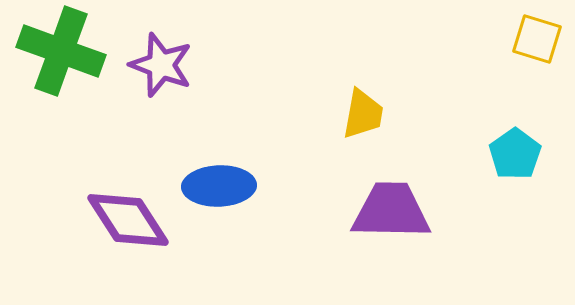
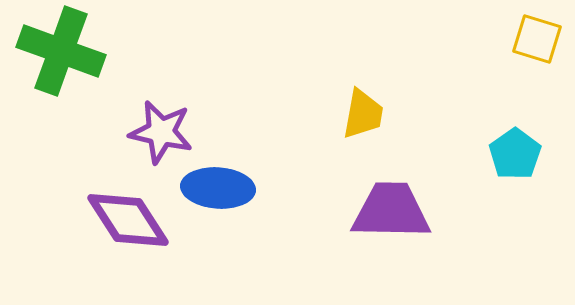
purple star: moved 67 px down; rotated 8 degrees counterclockwise
blue ellipse: moved 1 px left, 2 px down; rotated 6 degrees clockwise
